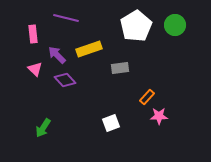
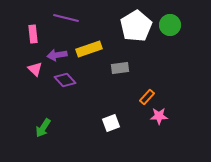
green circle: moved 5 px left
purple arrow: rotated 54 degrees counterclockwise
